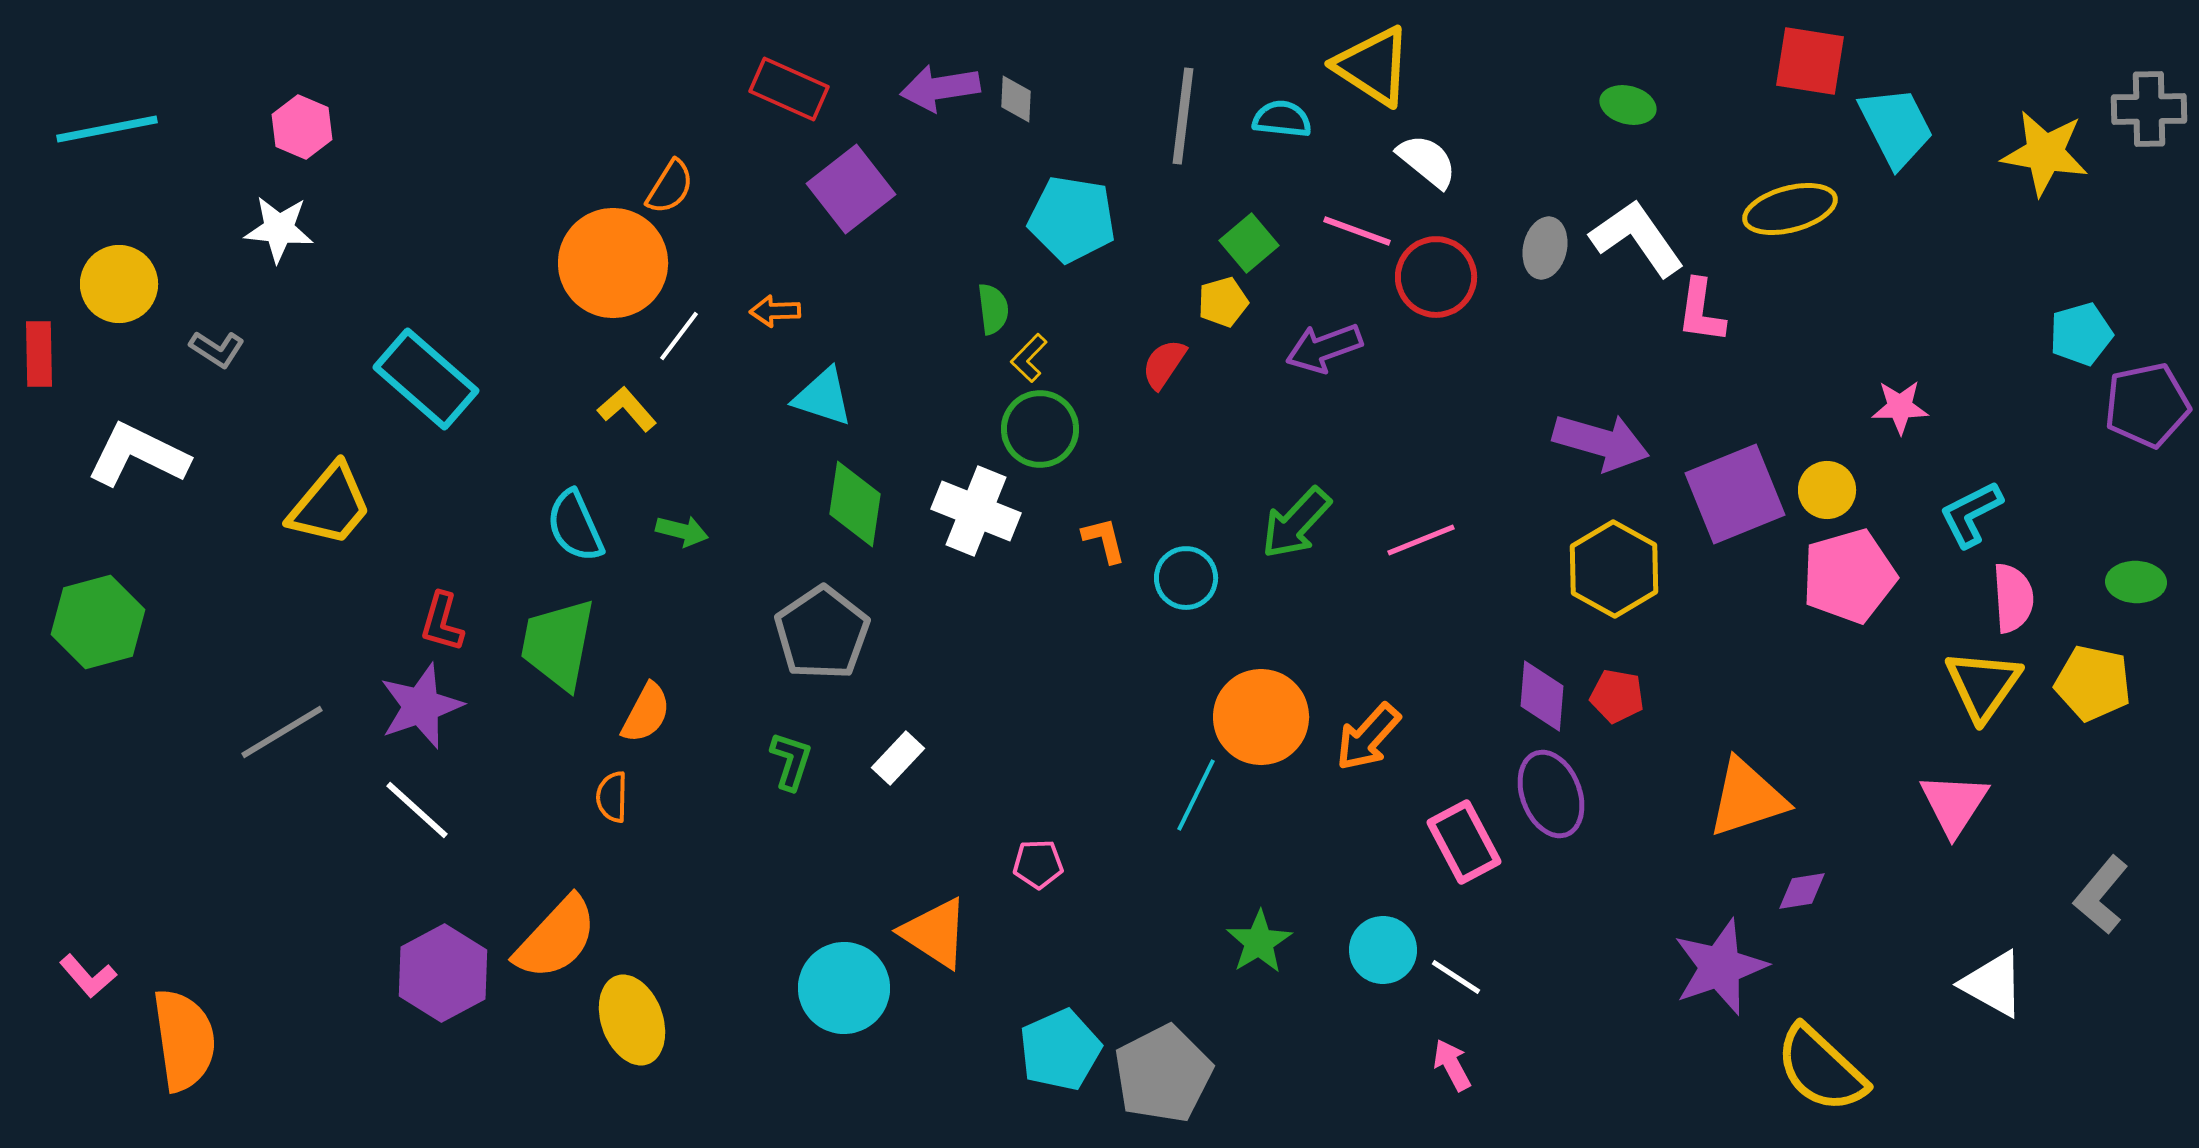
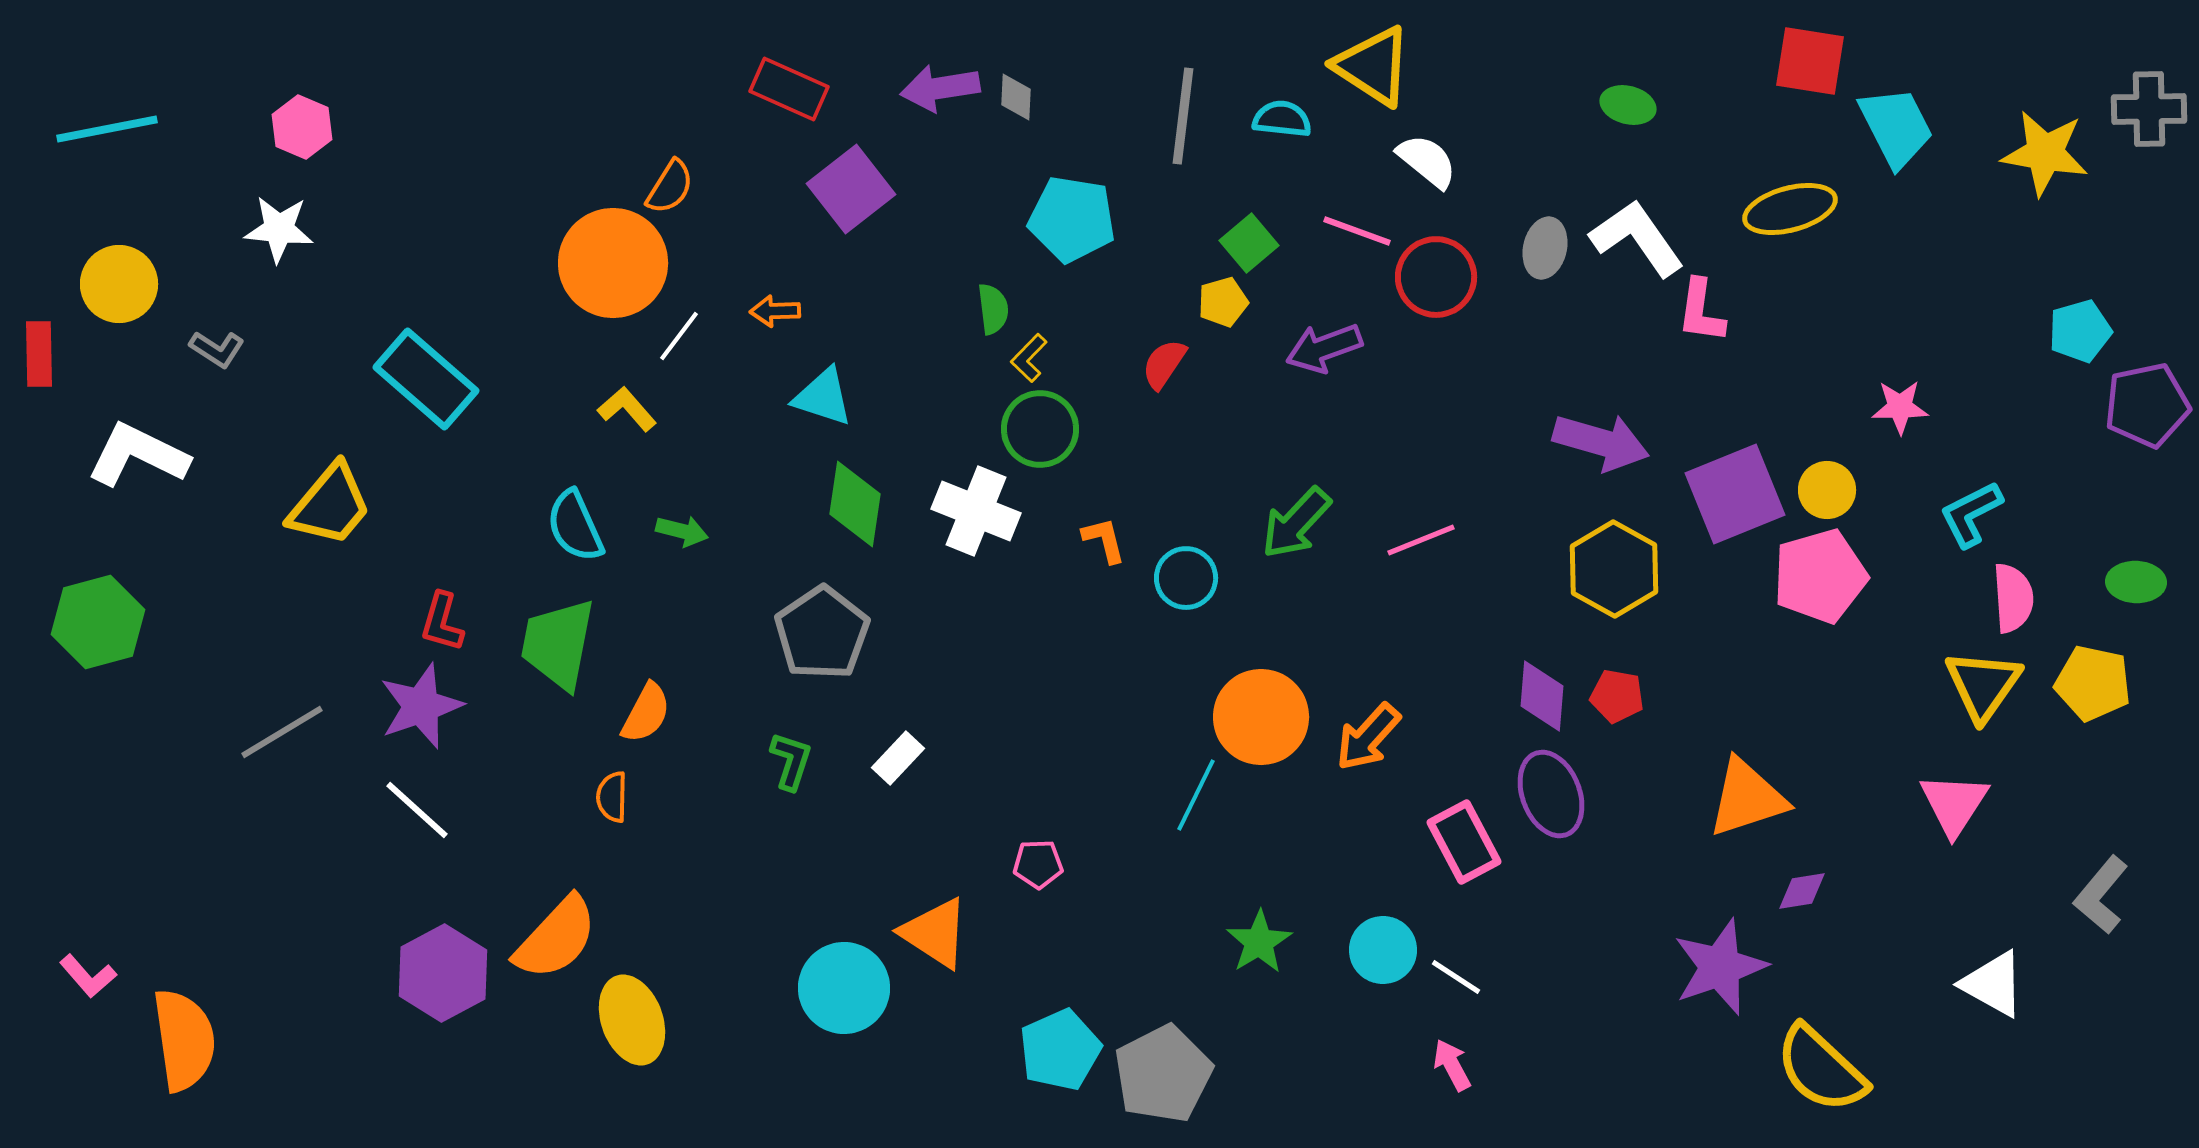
gray diamond at (1016, 99): moved 2 px up
cyan pentagon at (2081, 334): moved 1 px left, 3 px up
pink pentagon at (1849, 576): moved 29 px left
